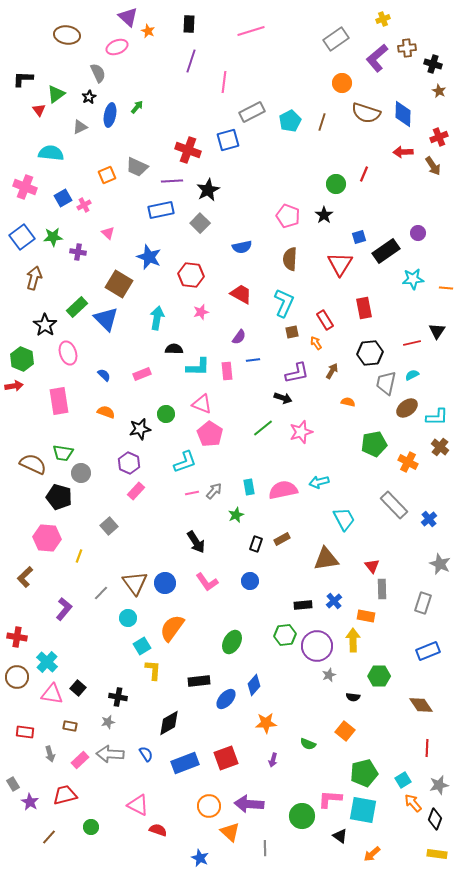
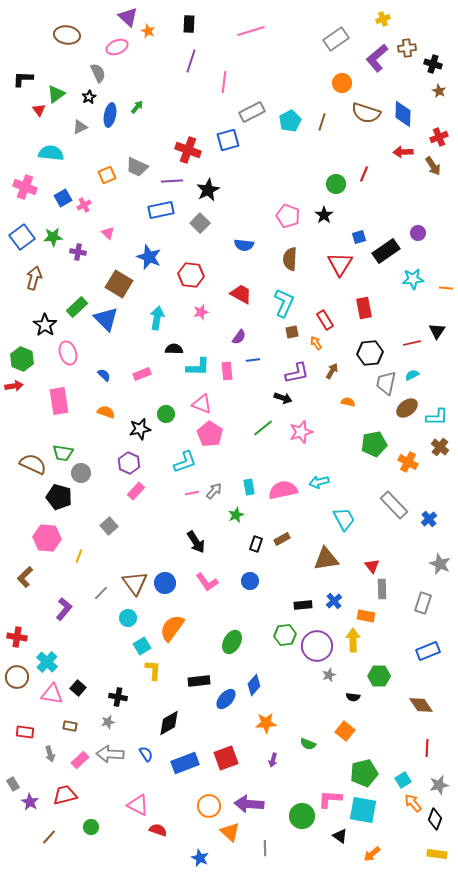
blue semicircle at (242, 247): moved 2 px right, 2 px up; rotated 18 degrees clockwise
